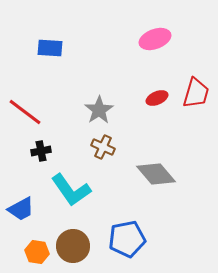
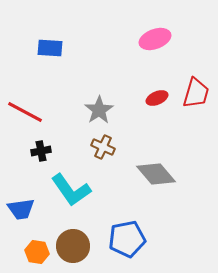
red line: rotated 9 degrees counterclockwise
blue trapezoid: rotated 20 degrees clockwise
